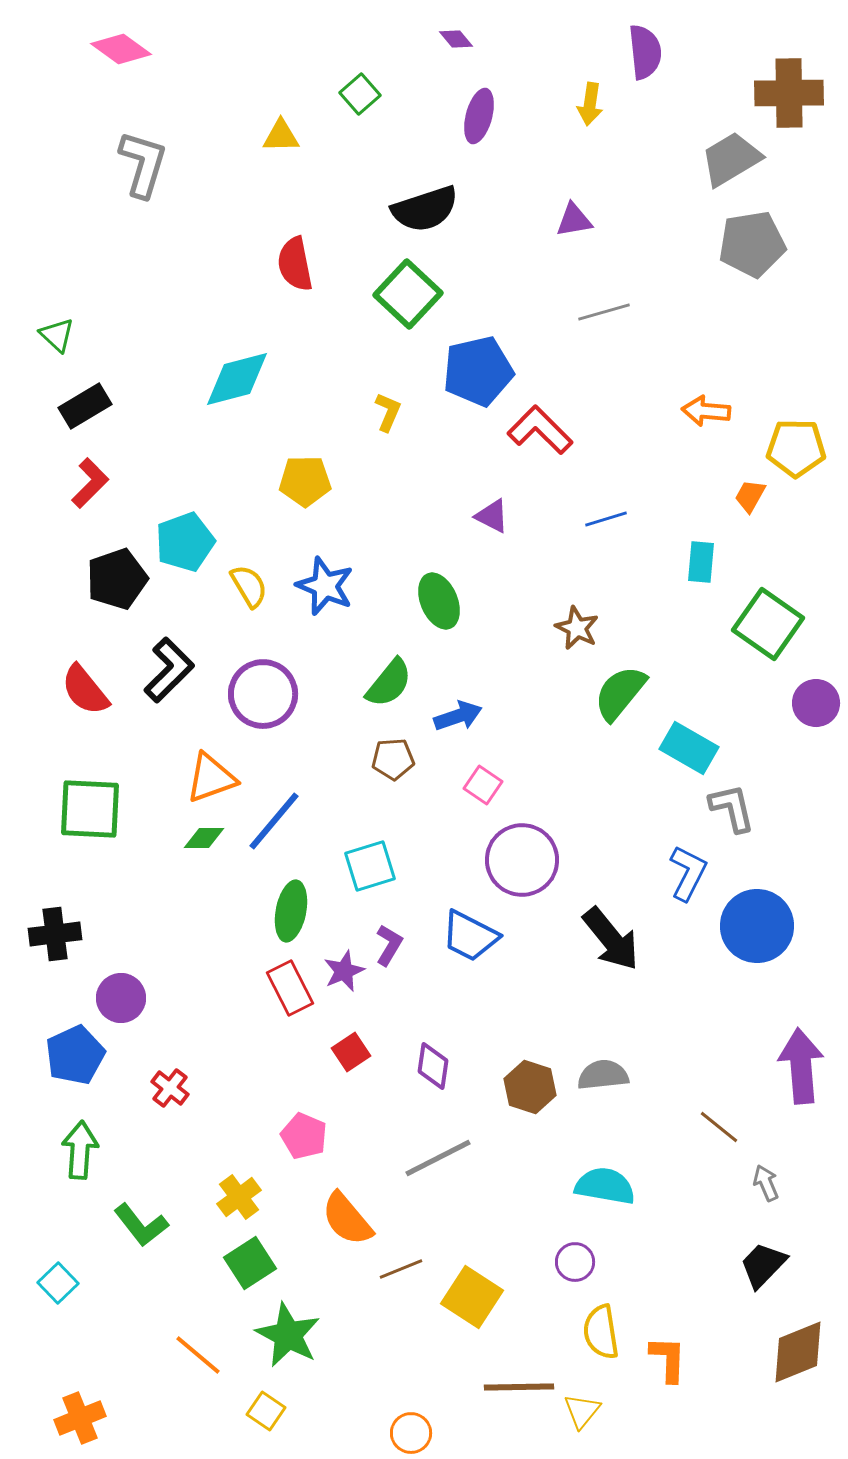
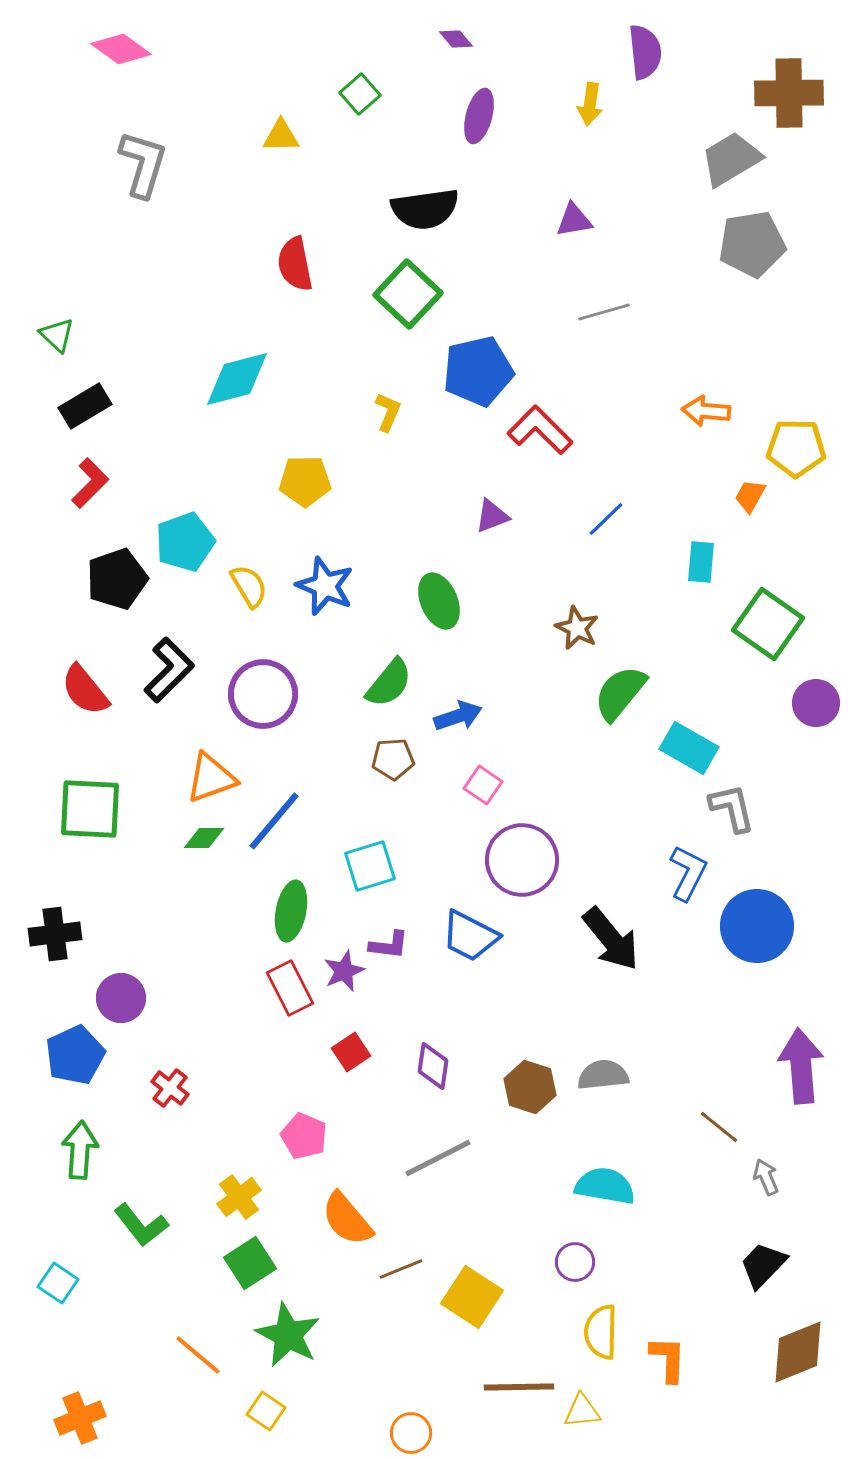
black semicircle at (425, 209): rotated 10 degrees clockwise
purple triangle at (492, 516): rotated 48 degrees counterclockwise
blue line at (606, 519): rotated 27 degrees counterclockwise
purple L-shape at (389, 945): rotated 66 degrees clockwise
gray arrow at (766, 1183): moved 6 px up
cyan square at (58, 1283): rotated 12 degrees counterclockwise
yellow semicircle at (601, 1332): rotated 10 degrees clockwise
yellow triangle at (582, 1411): rotated 45 degrees clockwise
